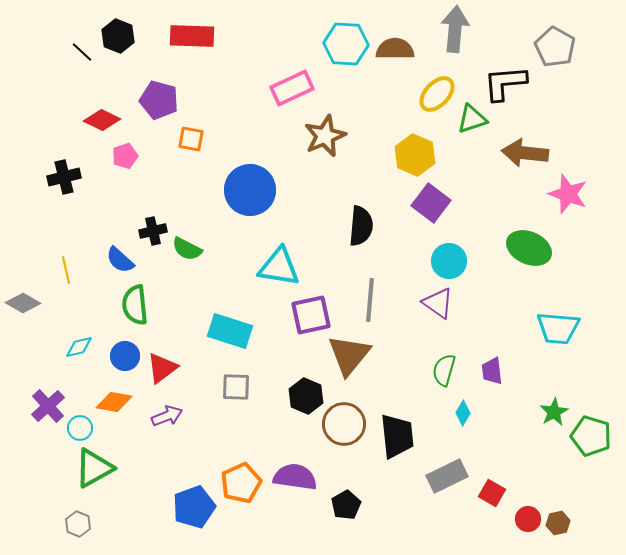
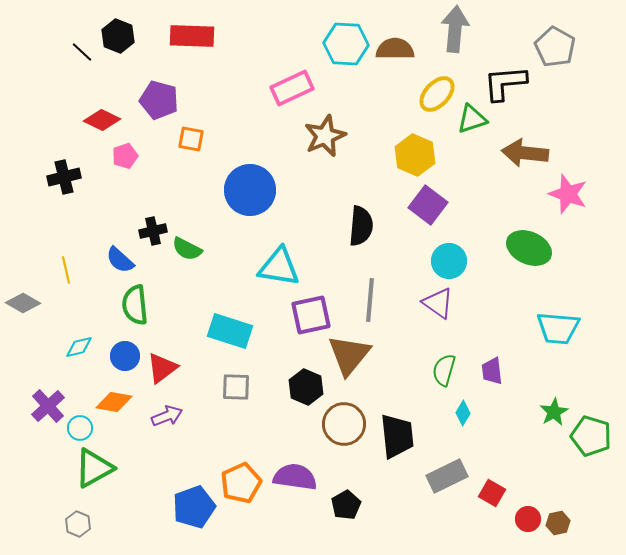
purple square at (431, 203): moved 3 px left, 2 px down
black hexagon at (306, 396): moved 9 px up
